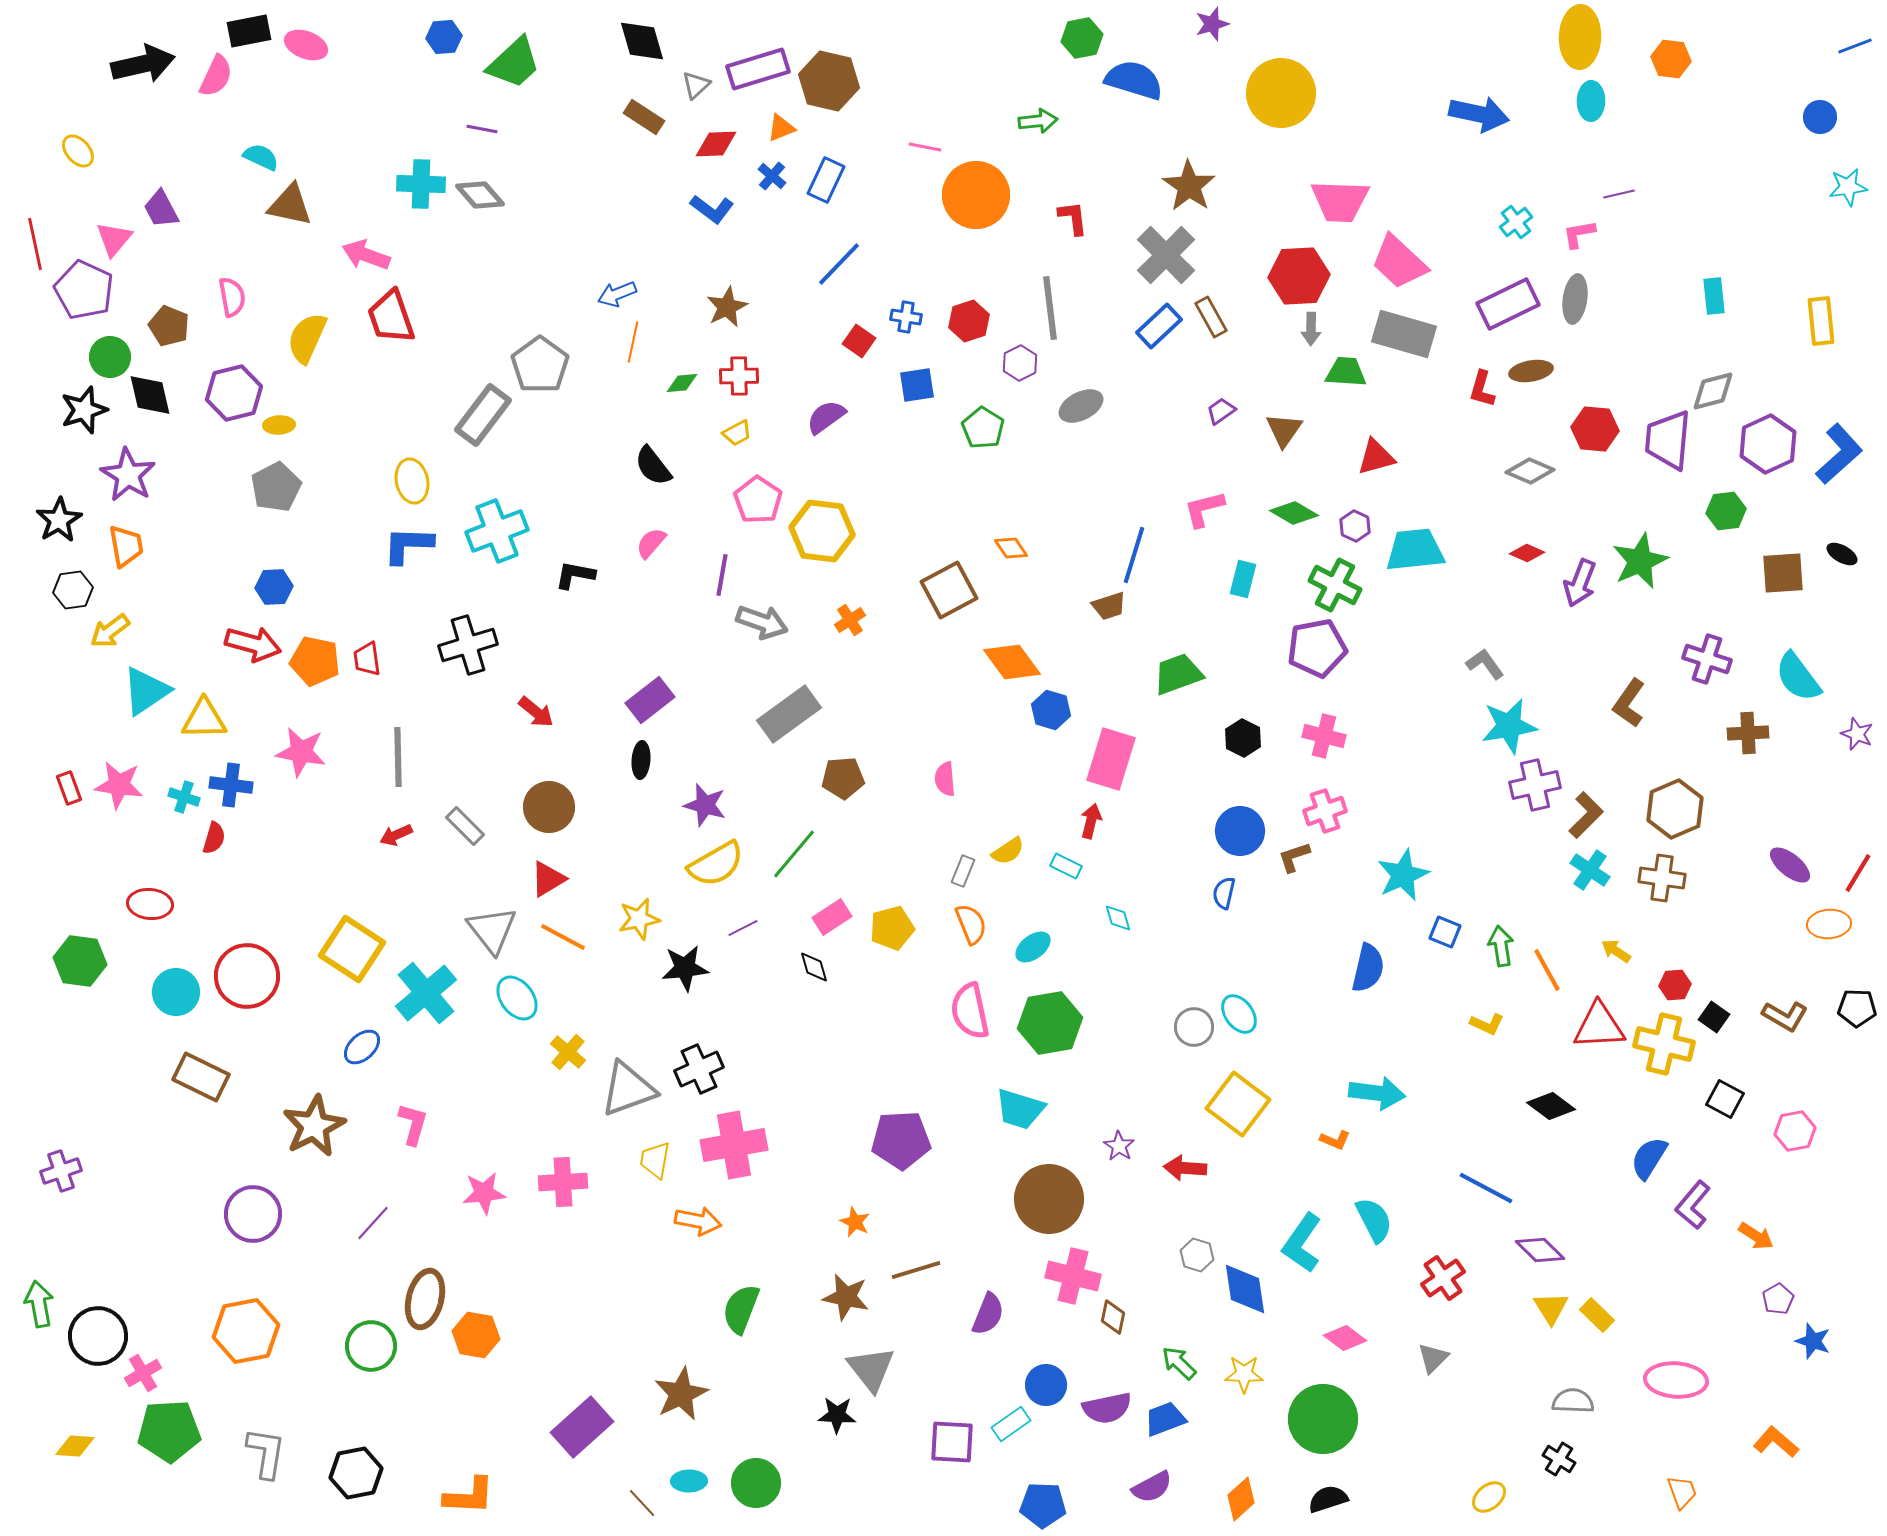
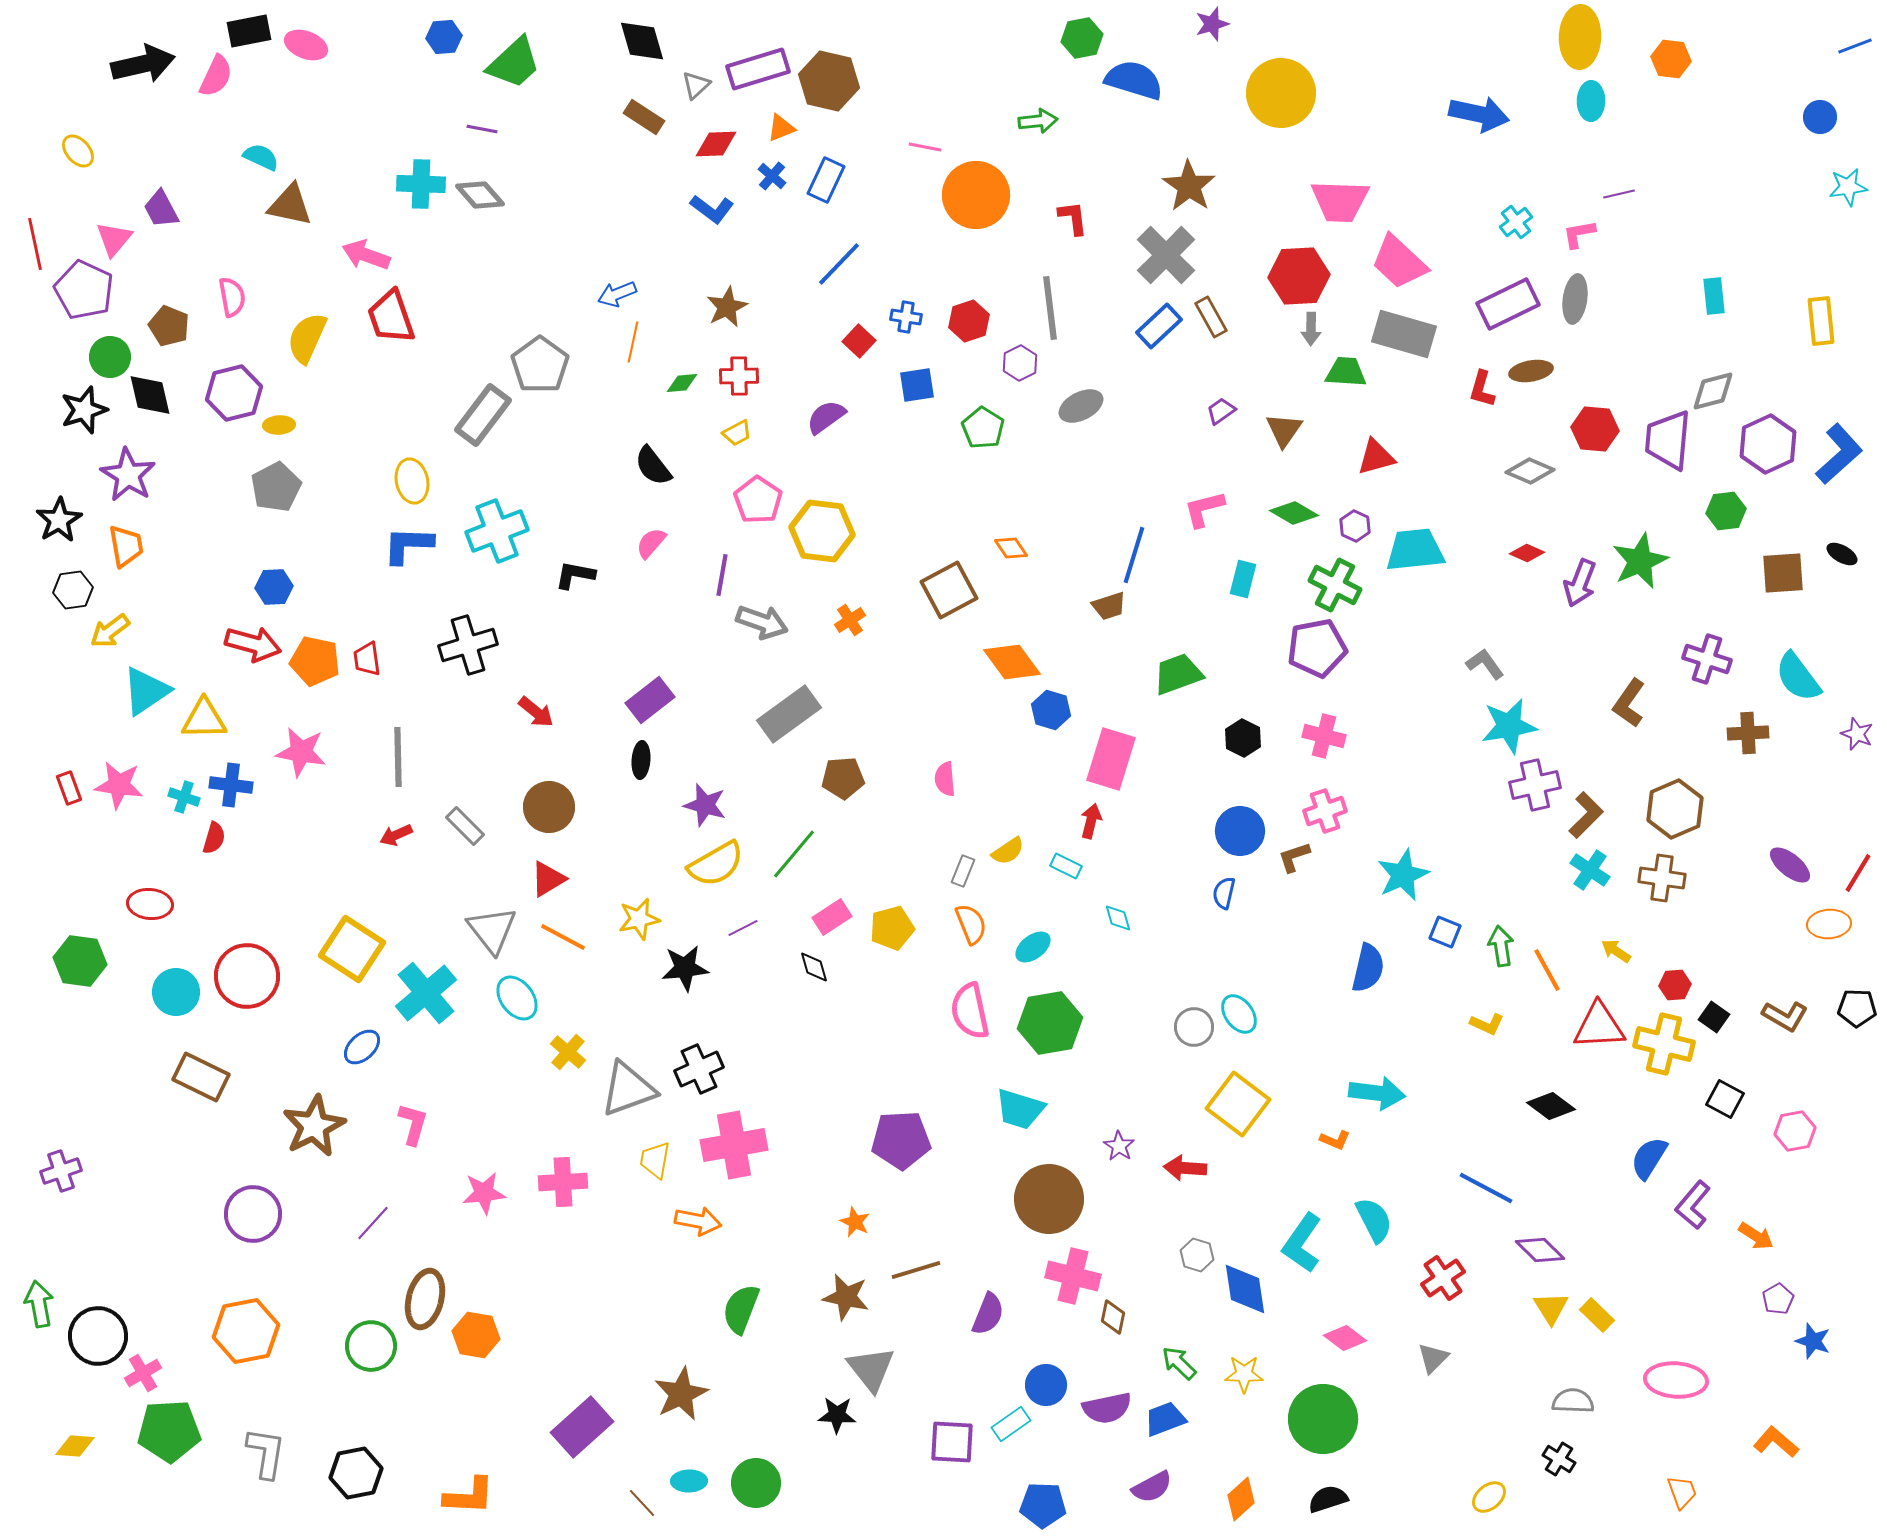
red square at (859, 341): rotated 8 degrees clockwise
